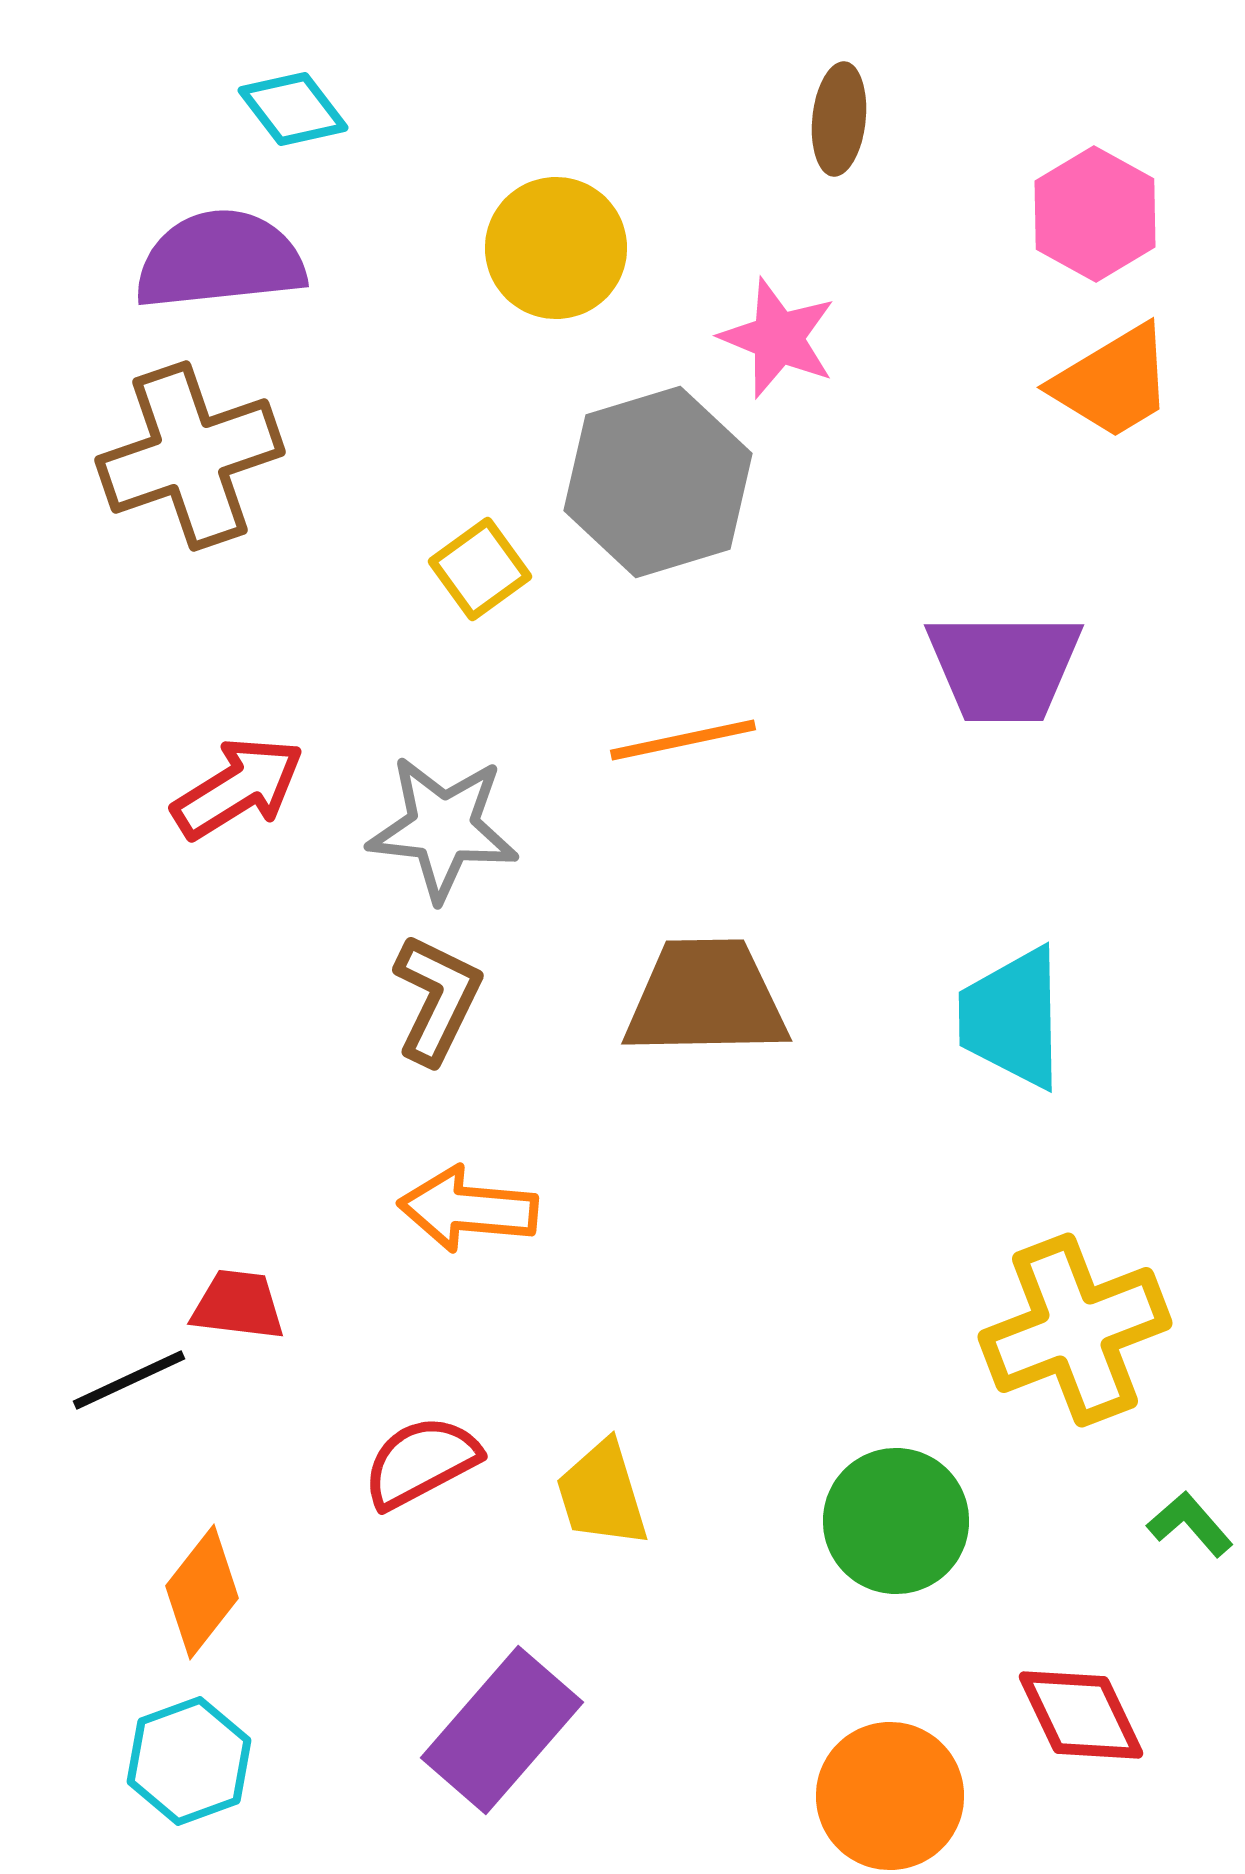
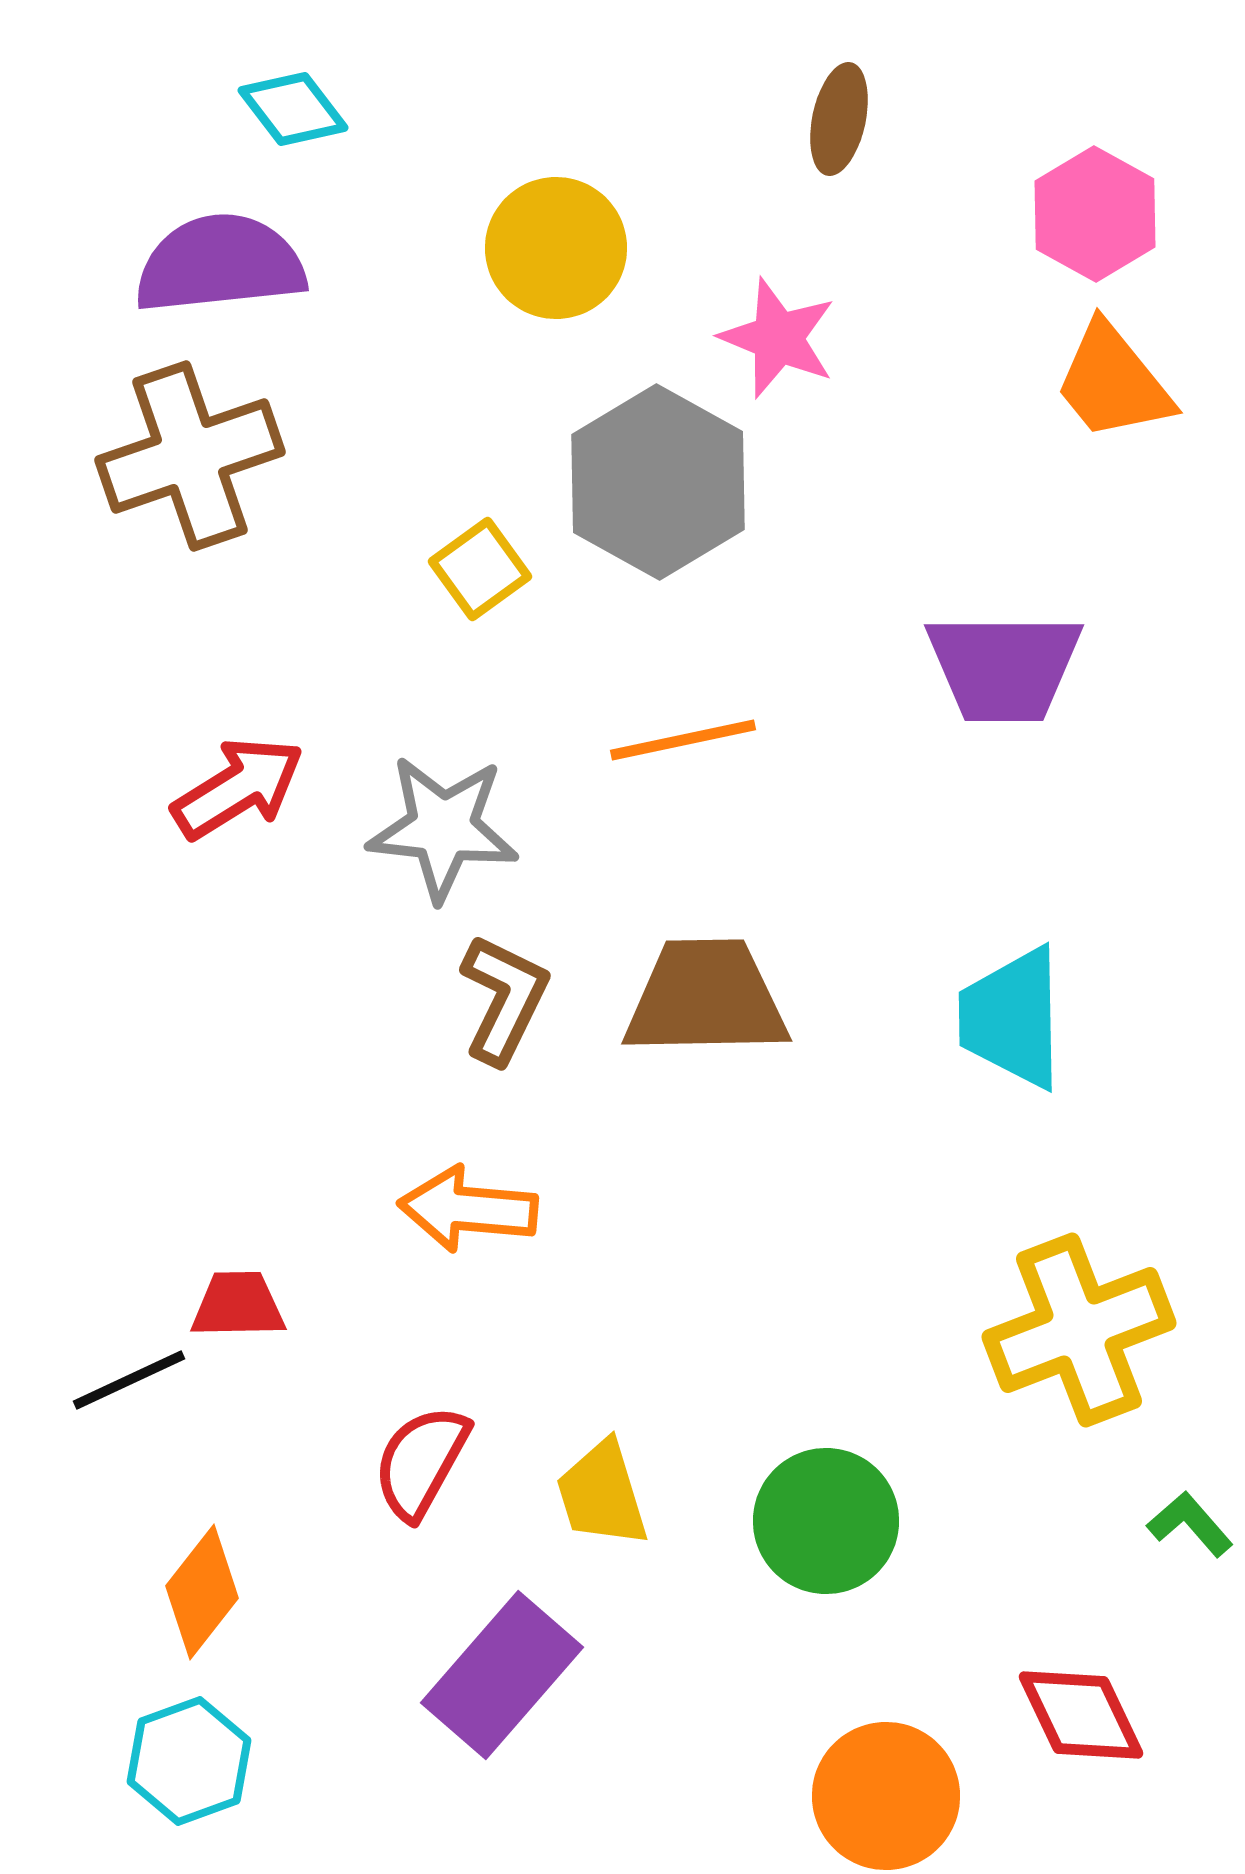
brown ellipse: rotated 6 degrees clockwise
purple semicircle: moved 4 px down
orange trapezoid: rotated 82 degrees clockwise
gray hexagon: rotated 14 degrees counterclockwise
brown L-shape: moved 67 px right
red trapezoid: rotated 8 degrees counterclockwise
yellow cross: moved 4 px right
red semicircle: rotated 33 degrees counterclockwise
green circle: moved 70 px left
purple rectangle: moved 55 px up
orange circle: moved 4 px left
